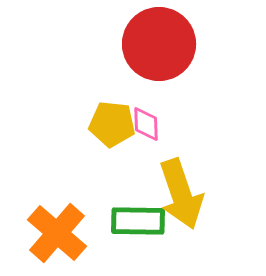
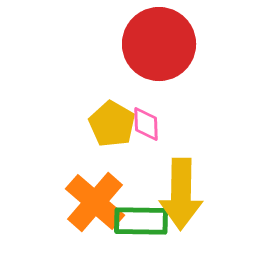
yellow pentagon: rotated 24 degrees clockwise
yellow arrow: rotated 20 degrees clockwise
green rectangle: moved 3 px right
orange cross: moved 38 px right, 31 px up
